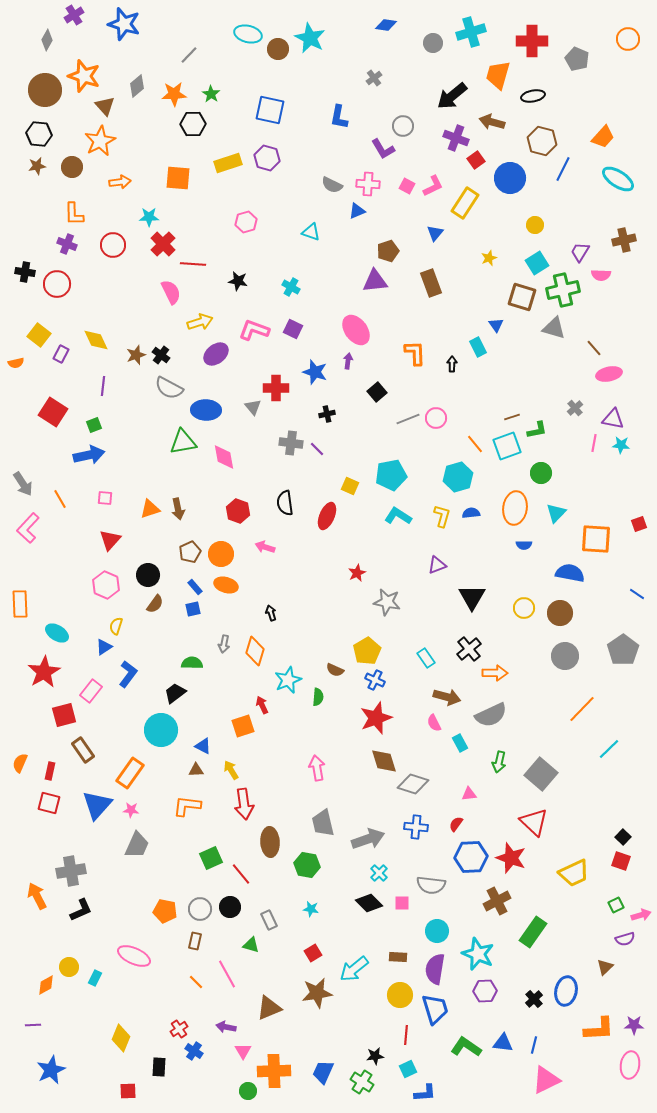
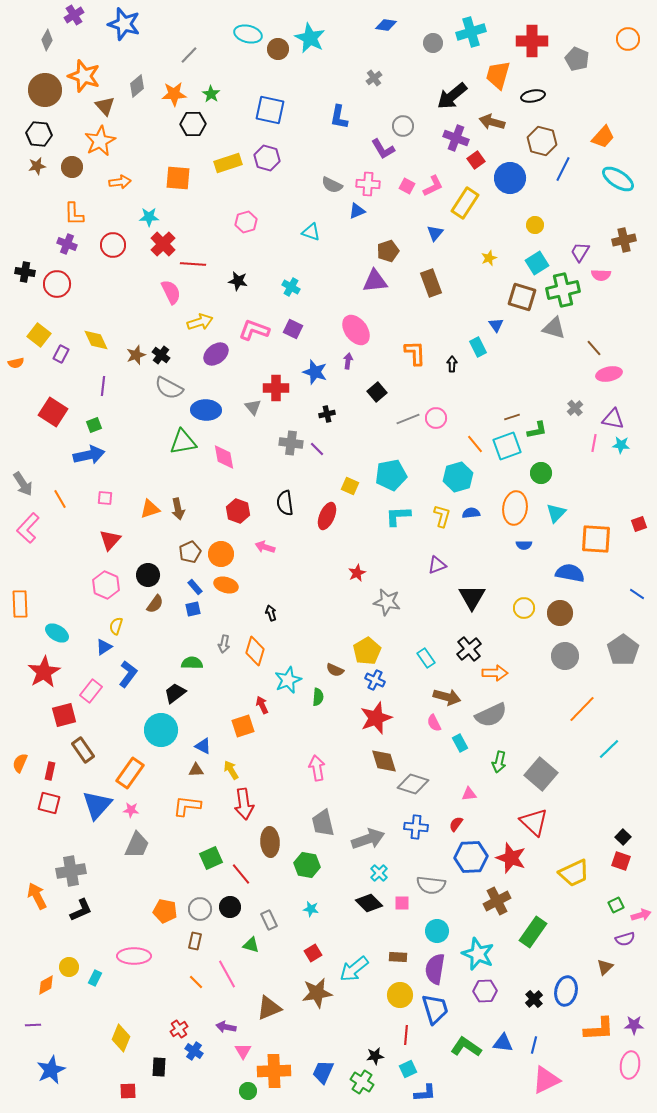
cyan L-shape at (398, 516): rotated 36 degrees counterclockwise
pink ellipse at (134, 956): rotated 24 degrees counterclockwise
